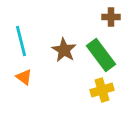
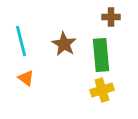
brown star: moved 6 px up
green rectangle: rotated 32 degrees clockwise
orange triangle: moved 2 px right, 1 px down
